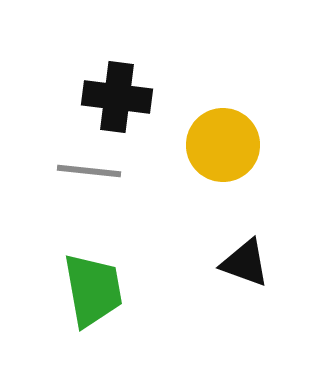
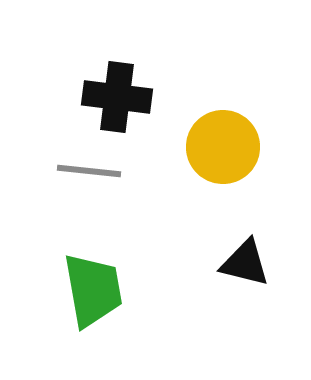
yellow circle: moved 2 px down
black triangle: rotated 6 degrees counterclockwise
